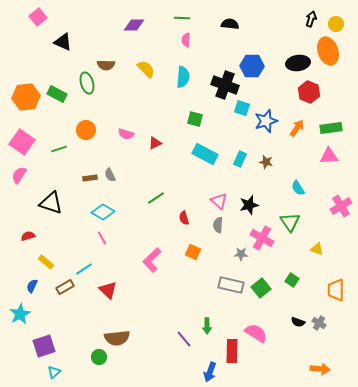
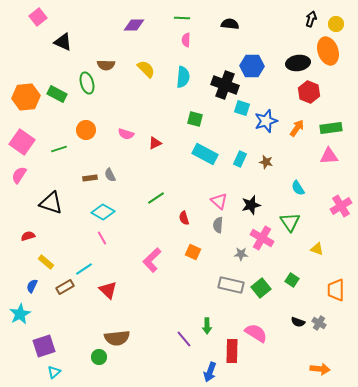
black star at (249, 205): moved 2 px right
